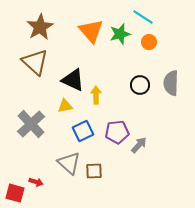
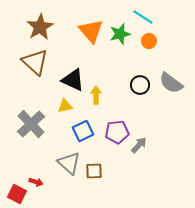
orange circle: moved 1 px up
gray semicircle: rotated 55 degrees counterclockwise
red square: moved 2 px right, 1 px down; rotated 12 degrees clockwise
